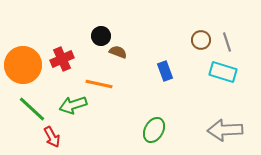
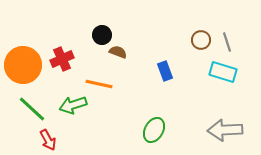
black circle: moved 1 px right, 1 px up
red arrow: moved 4 px left, 3 px down
